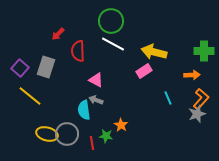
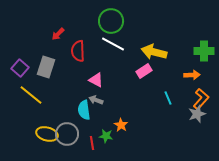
yellow line: moved 1 px right, 1 px up
